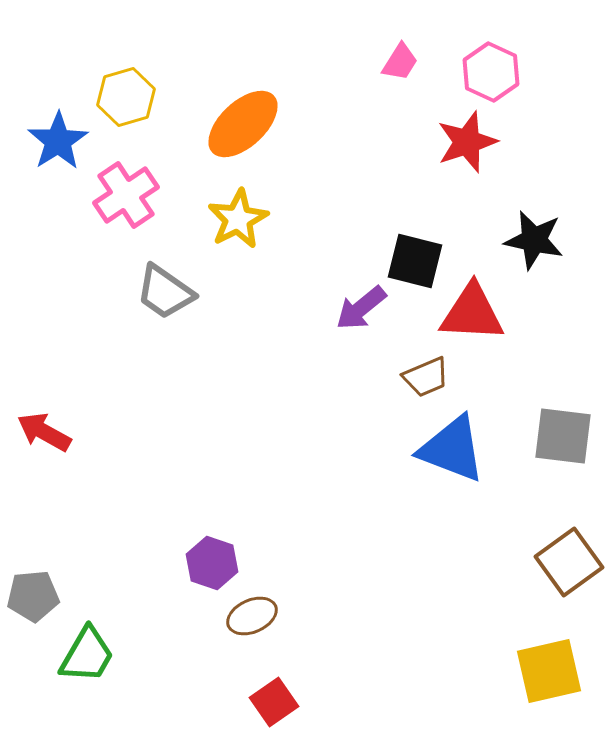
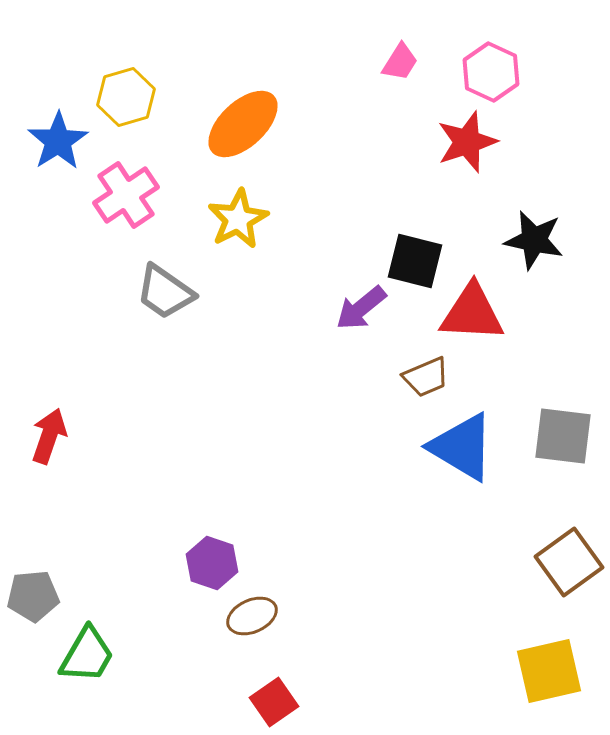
red arrow: moved 5 px right, 4 px down; rotated 80 degrees clockwise
blue triangle: moved 10 px right, 2 px up; rotated 10 degrees clockwise
